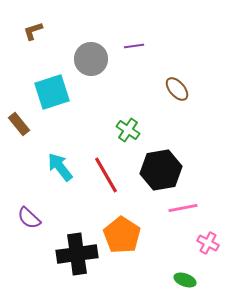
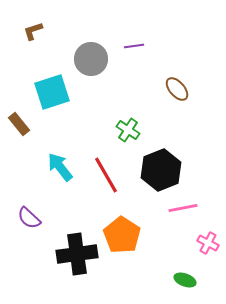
black hexagon: rotated 12 degrees counterclockwise
